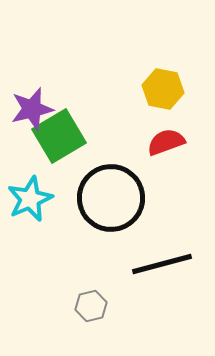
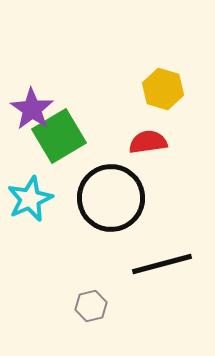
yellow hexagon: rotated 6 degrees clockwise
purple star: rotated 24 degrees counterclockwise
red semicircle: moved 18 px left; rotated 12 degrees clockwise
